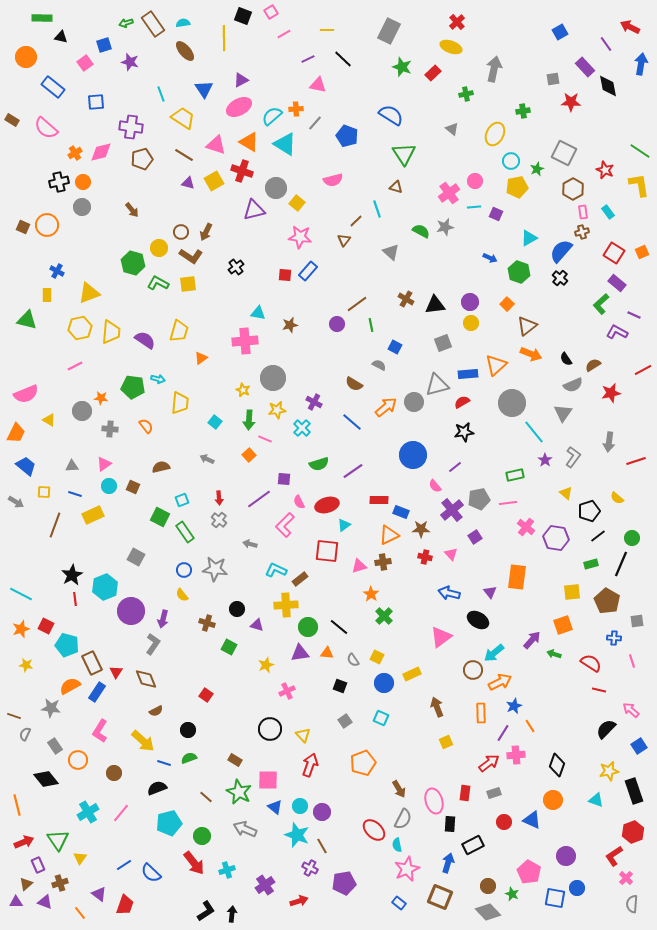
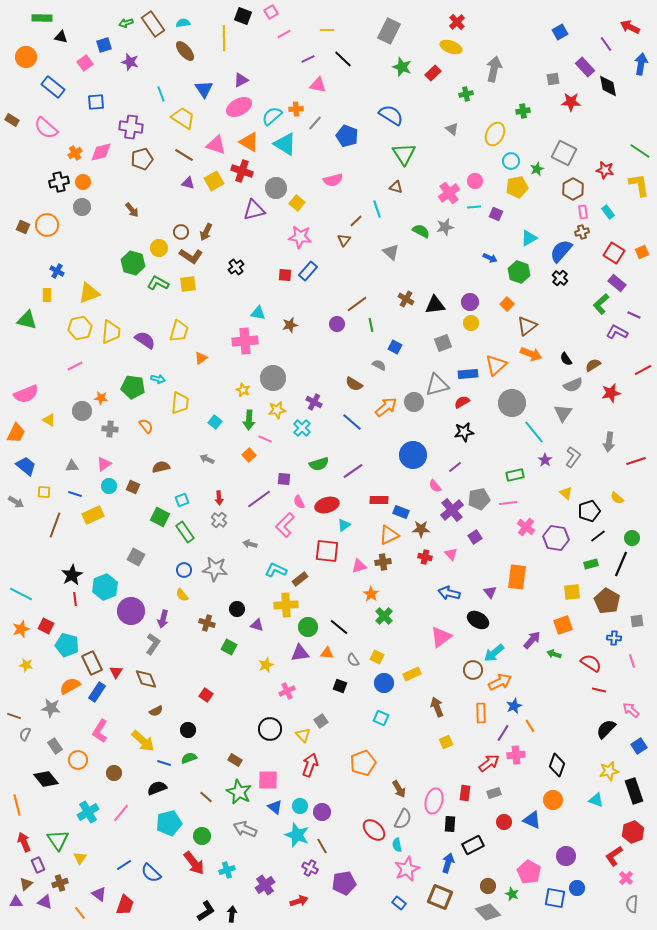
red star at (605, 170): rotated 12 degrees counterclockwise
gray square at (345, 721): moved 24 px left
pink ellipse at (434, 801): rotated 30 degrees clockwise
red arrow at (24, 842): rotated 90 degrees counterclockwise
